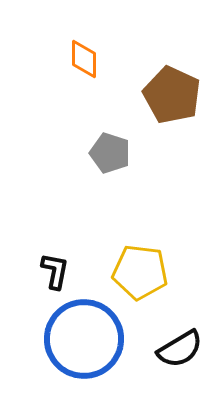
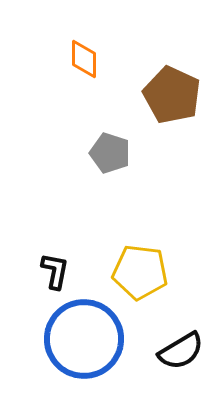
black semicircle: moved 1 px right, 2 px down
